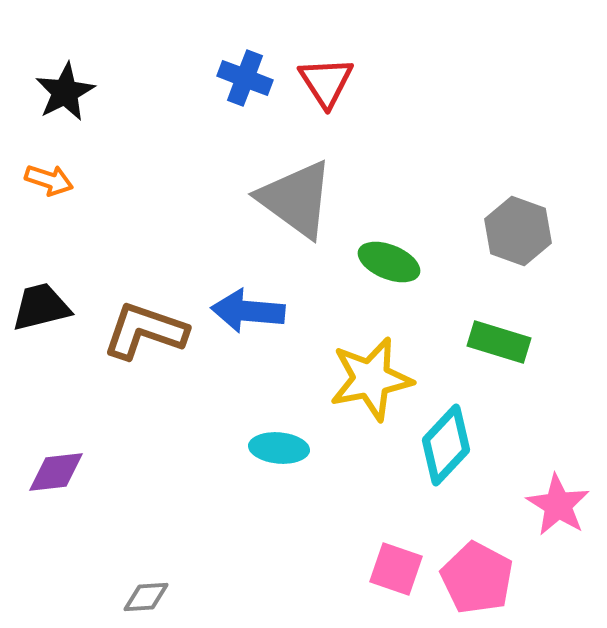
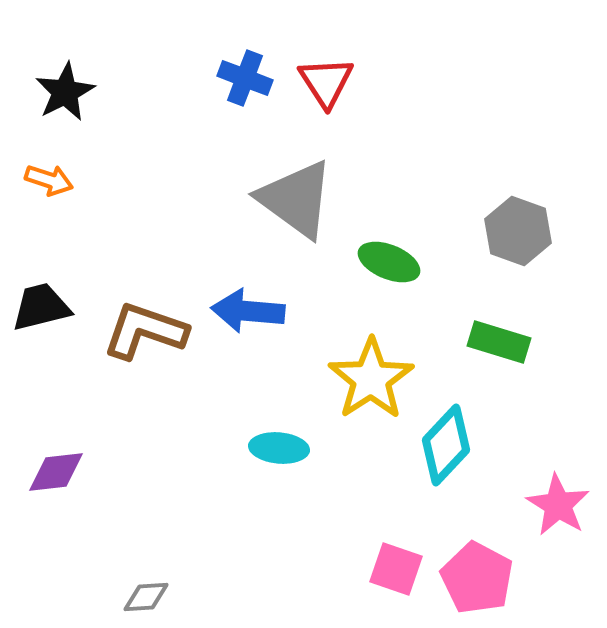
yellow star: rotated 22 degrees counterclockwise
